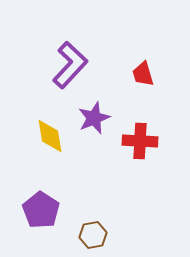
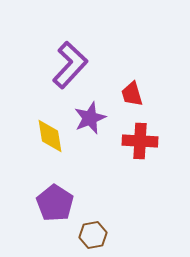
red trapezoid: moved 11 px left, 20 px down
purple star: moved 4 px left
purple pentagon: moved 14 px right, 7 px up
